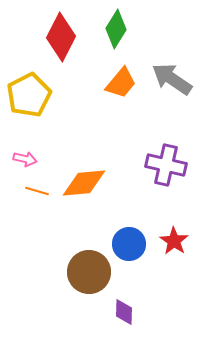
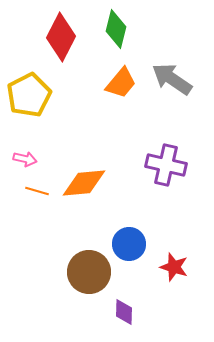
green diamond: rotated 18 degrees counterclockwise
red star: moved 26 px down; rotated 16 degrees counterclockwise
